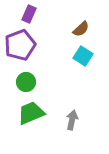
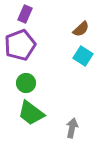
purple rectangle: moved 4 px left
green circle: moved 1 px down
green trapezoid: rotated 120 degrees counterclockwise
gray arrow: moved 8 px down
